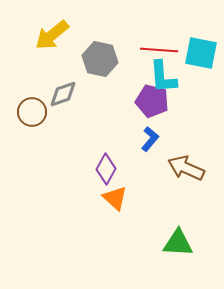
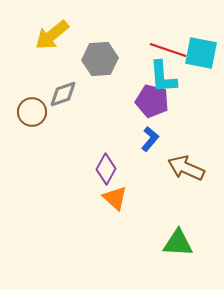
red line: moved 9 px right; rotated 15 degrees clockwise
gray hexagon: rotated 16 degrees counterclockwise
